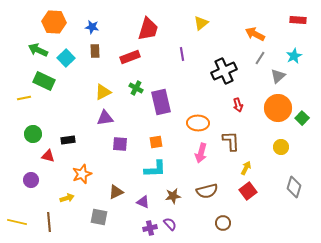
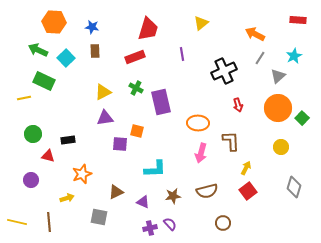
red rectangle at (130, 57): moved 5 px right
orange square at (156, 142): moved 19 px left, 11 px up; rotated 24 degrees clockwise
